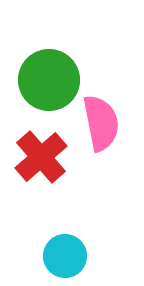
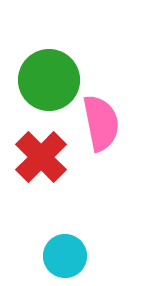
red cross: rotated 4 degrees counterclockwise
